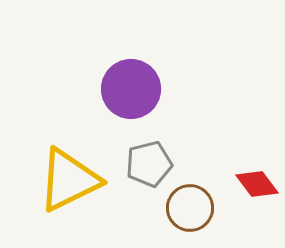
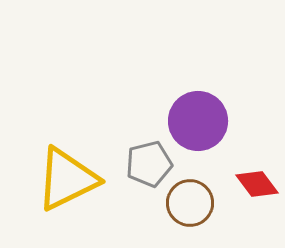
purple circle: moved 67 px right, 32 px down
yellow triangle: moved 2 px left, 1 px up
brown circle: moved 5 px up
